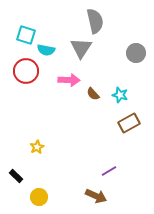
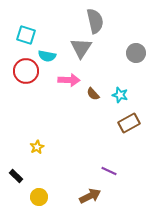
cyan semicircle: moved 1 px right, 6 px down
purple line: rotated 56 degrees clockwise
brown arrow: moved 6 px left; rotated 50 degrees counterclockwise
